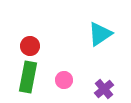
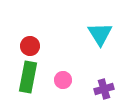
cyan triangle: rotated 28 degrees counterclockwise
pink circle: moved 1 px left
purple cross: rotated 24 degrees clockwise
